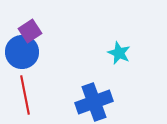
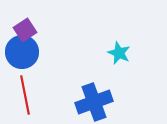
purple square: moved 5 px left, 1 px up
